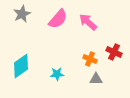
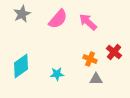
red cross: rotated 14 degrees clockwise
